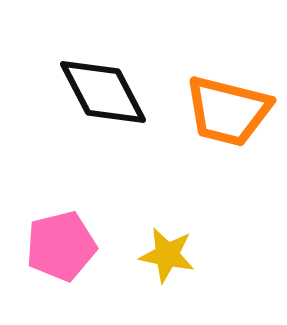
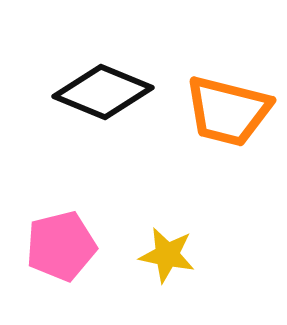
black diamond: rotated 40 degrees counterclockwise
